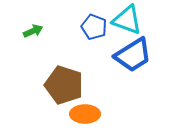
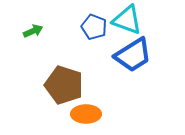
orange ellipse: moved 1 px right
